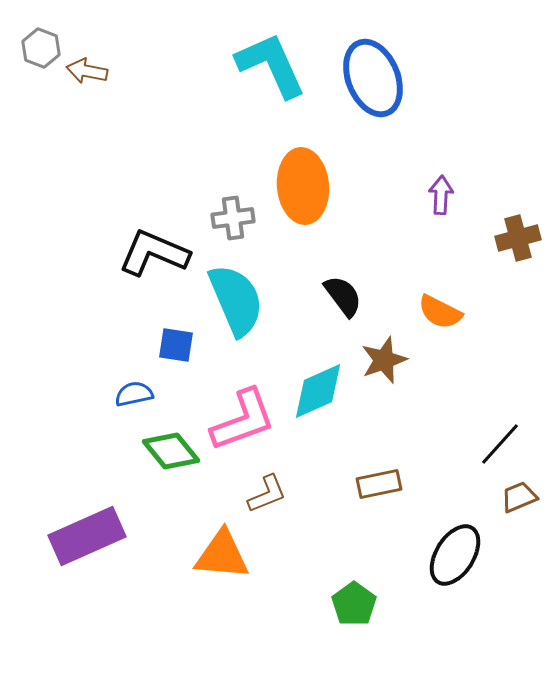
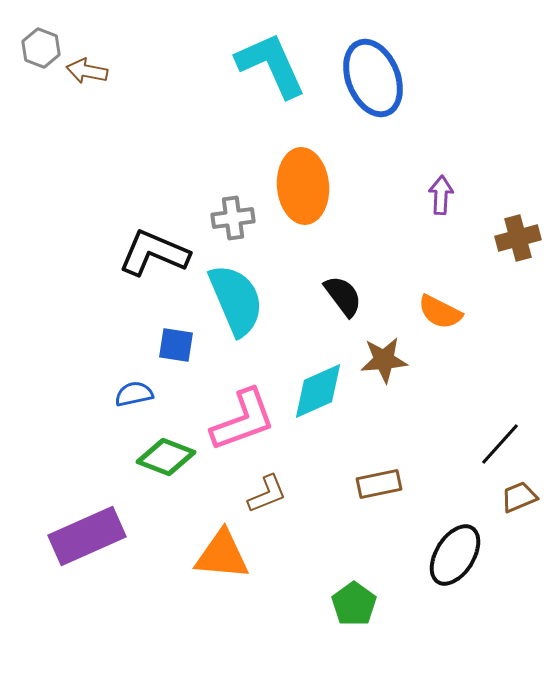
brown star: rotated 15 degrees clockwise
green diamond: moved 5 px left, 6 px down; rotated 30 degrees counterclockwise
